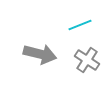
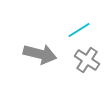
cyan line: moved 1 px left, 5 px down; rotated 10 degrees counterclockwise
